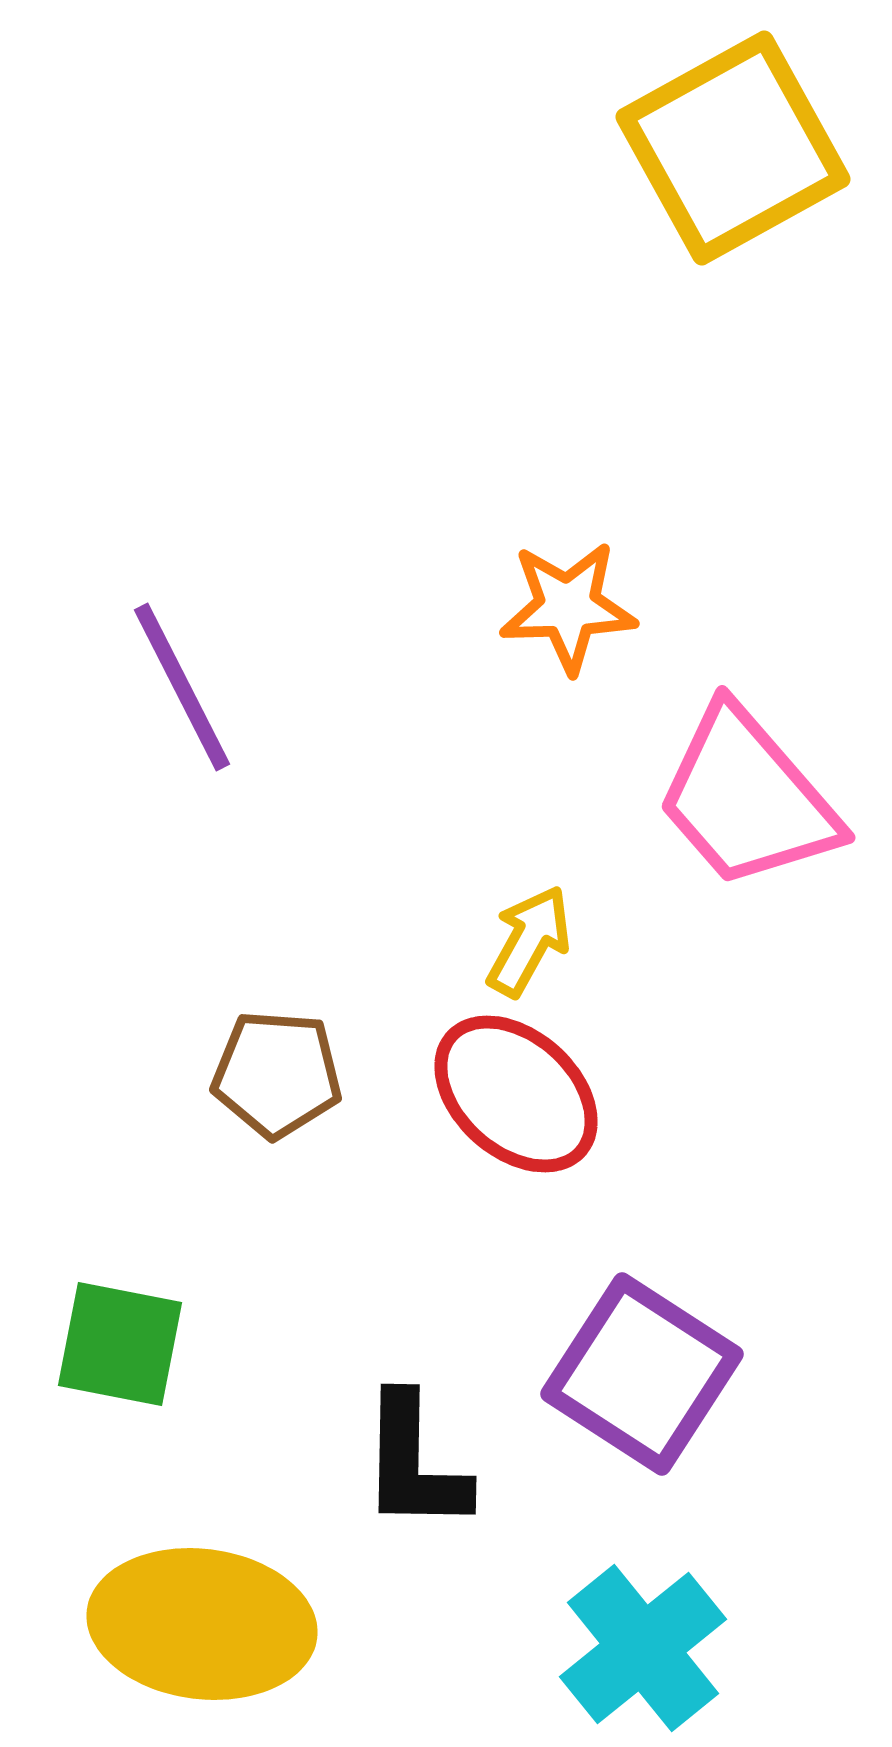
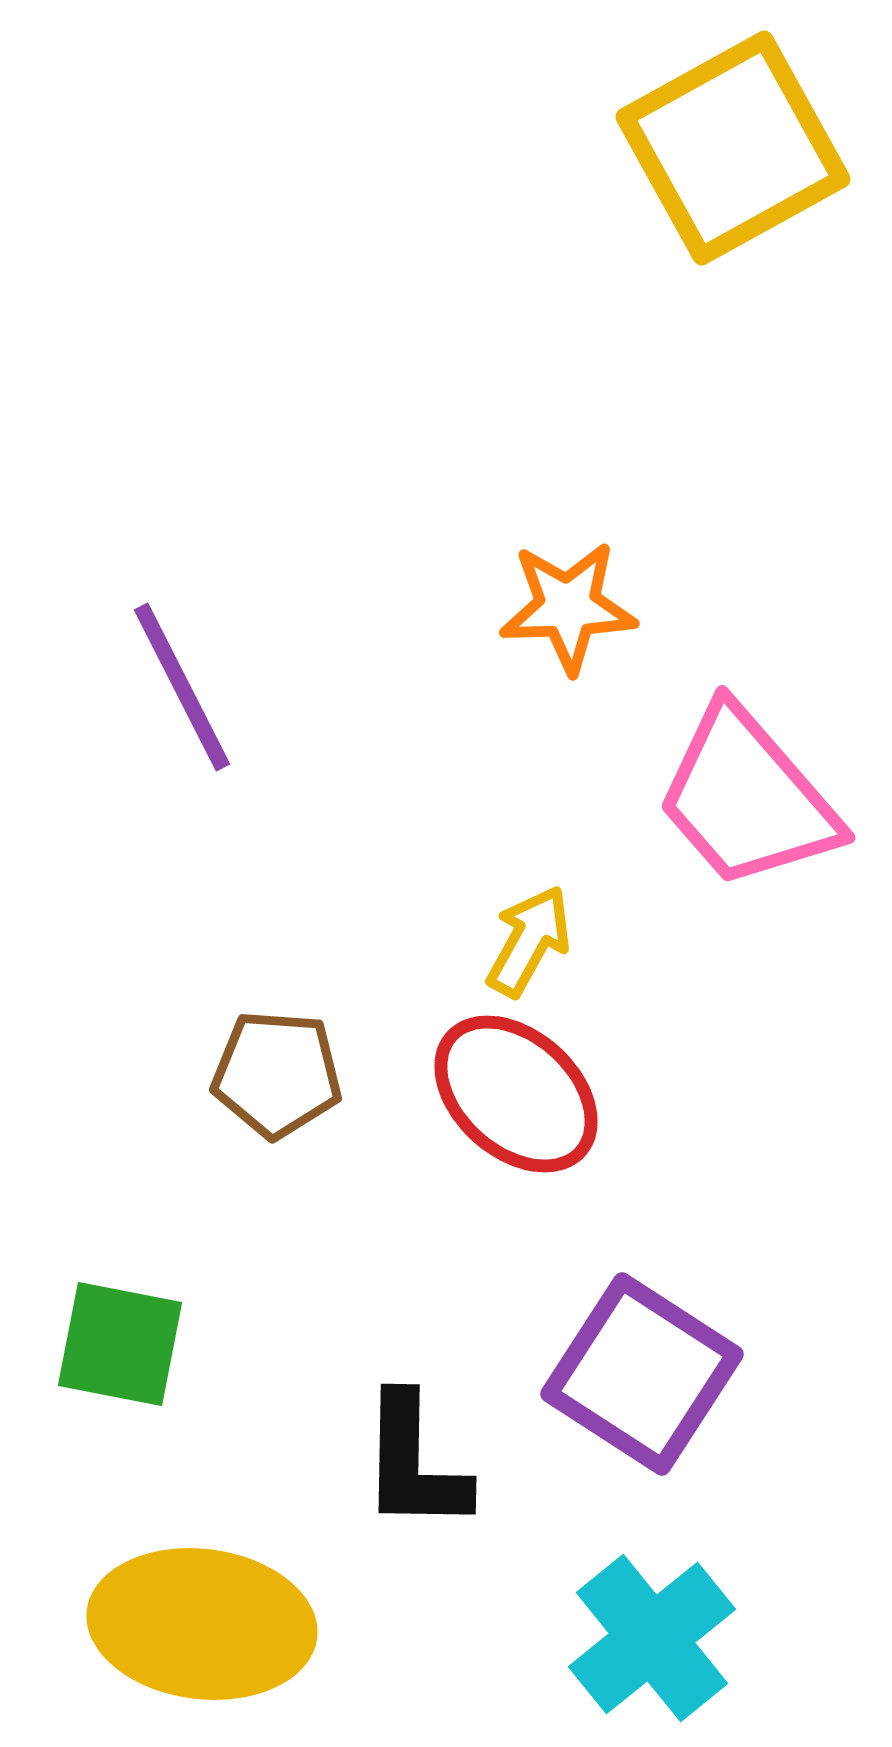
cyan cross: moved 9 px right, 10 px up
